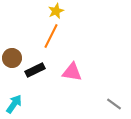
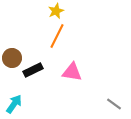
orange line: moved 6 px right
black rectangle: moved 2 px left
